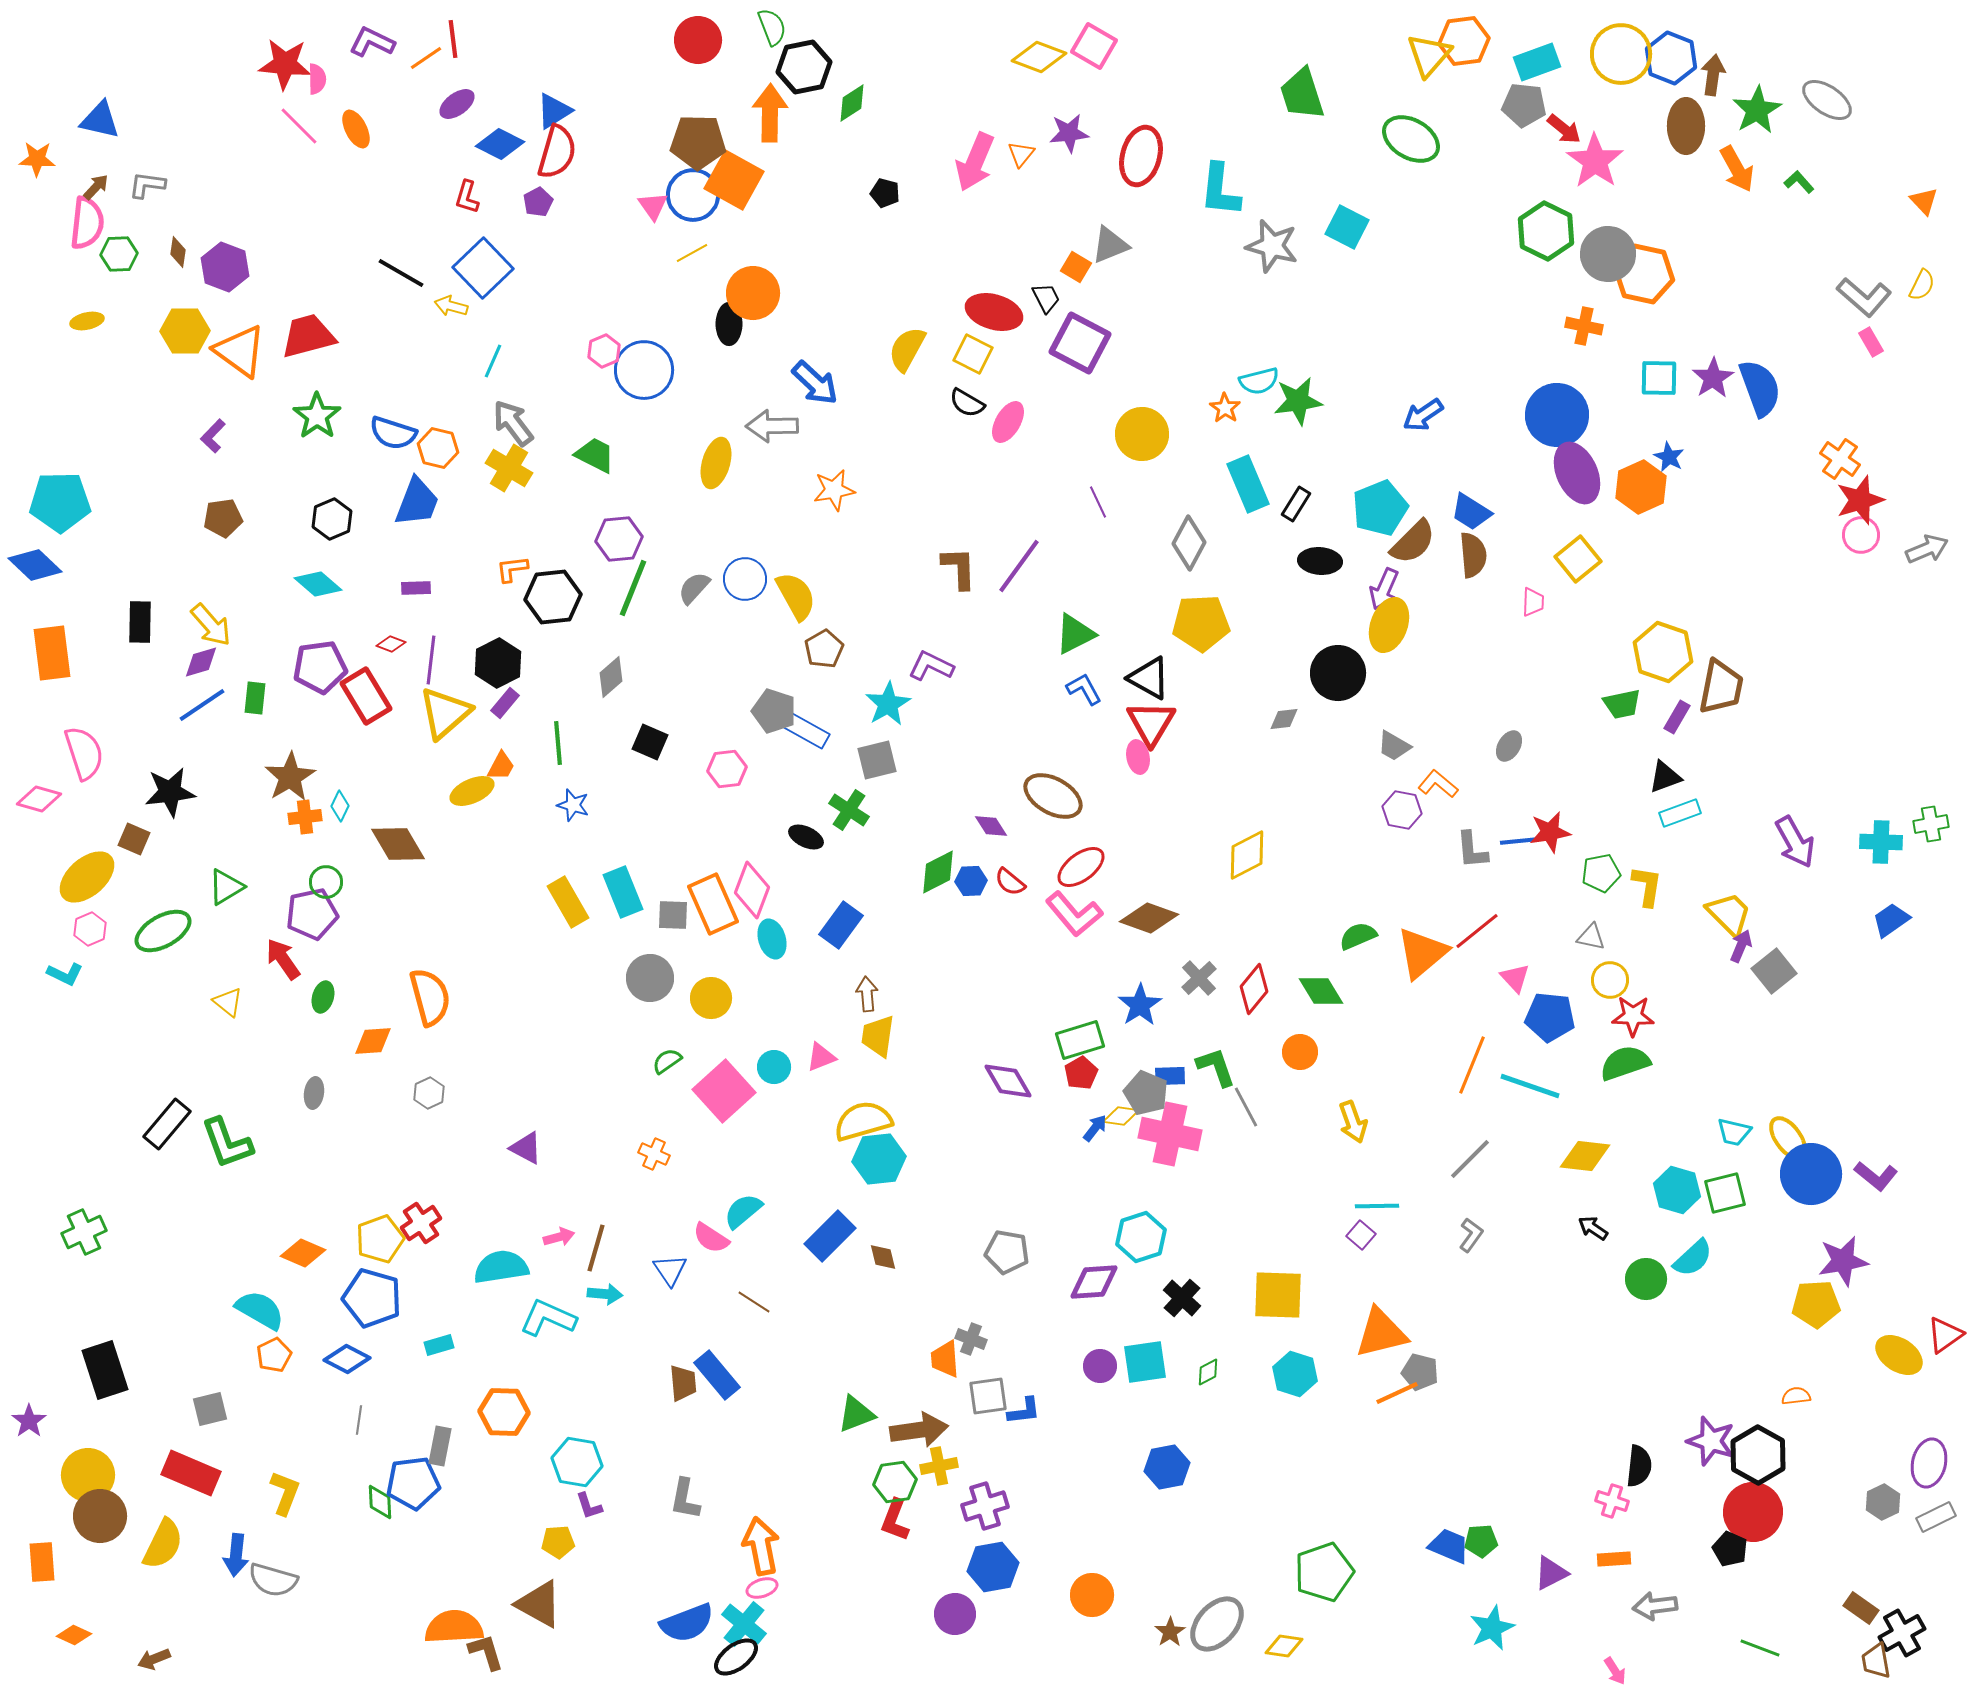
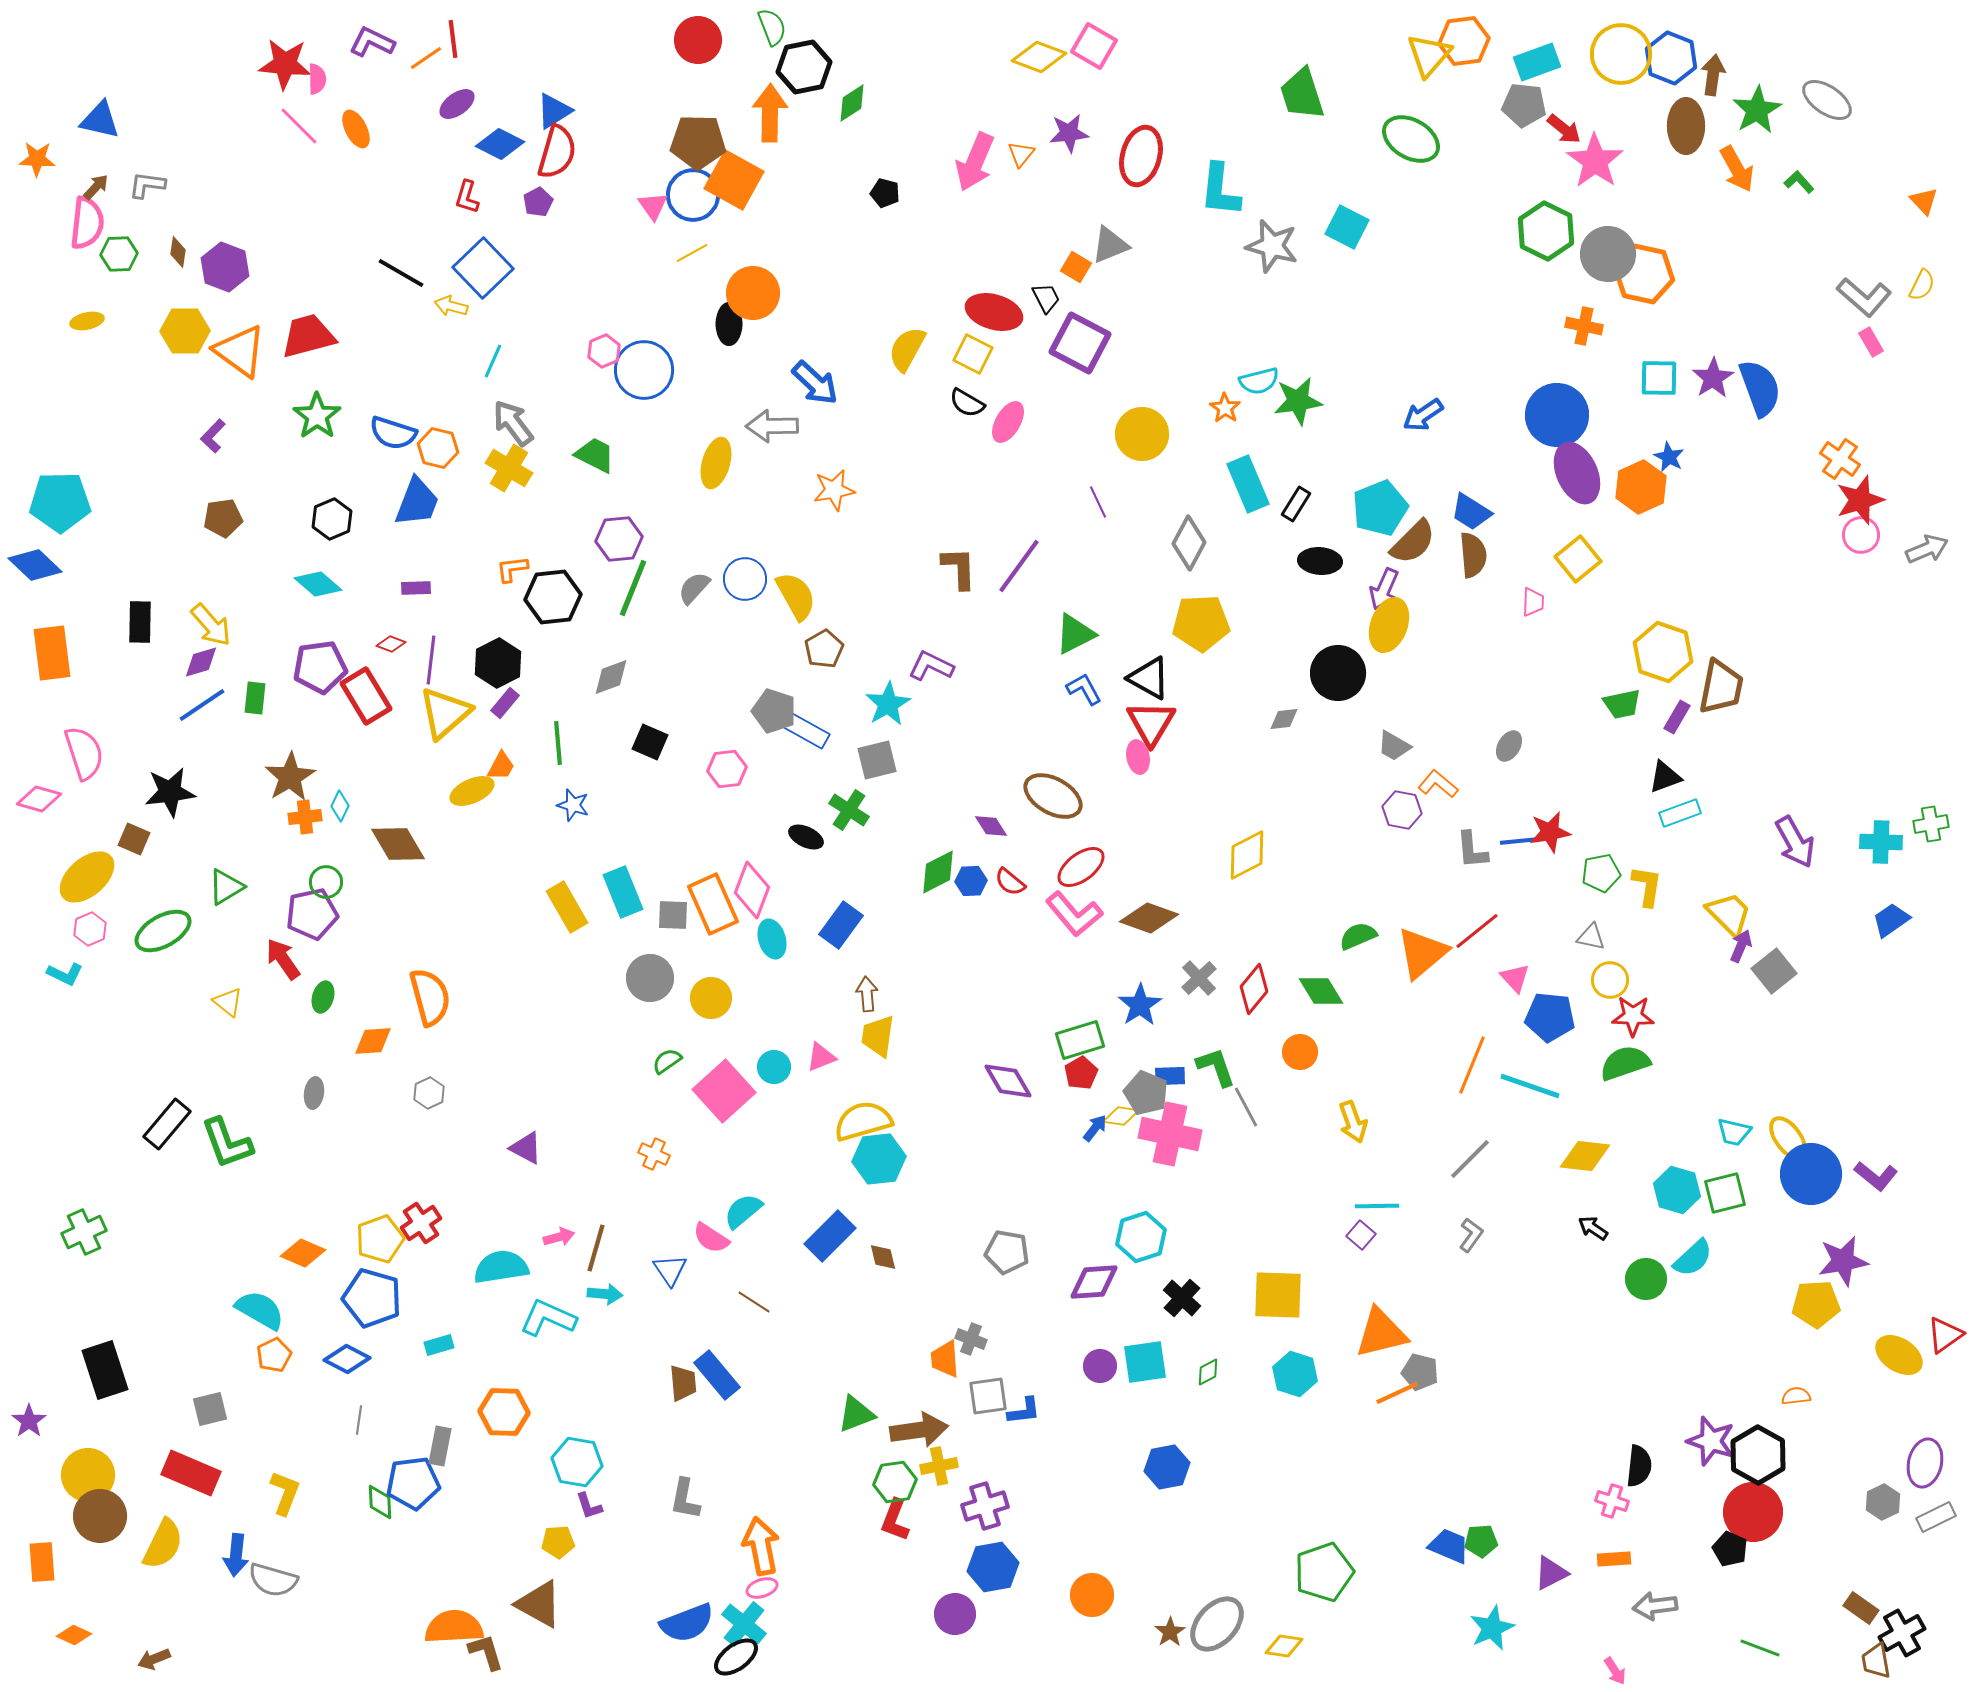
gray diamond at (611, 677): rotated 21 degrees clockwise
yellow rectangle at (568, 902): moved 1 px left, 5 px down
purple ellipse at (1929, 1463): moved 4 px left
